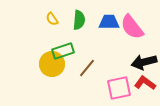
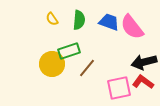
blue trapezoid: rotated 20 degrees clockwise
green rectangle: moved 6 px right
red L-shape: moved 2 px left, 1 px up
